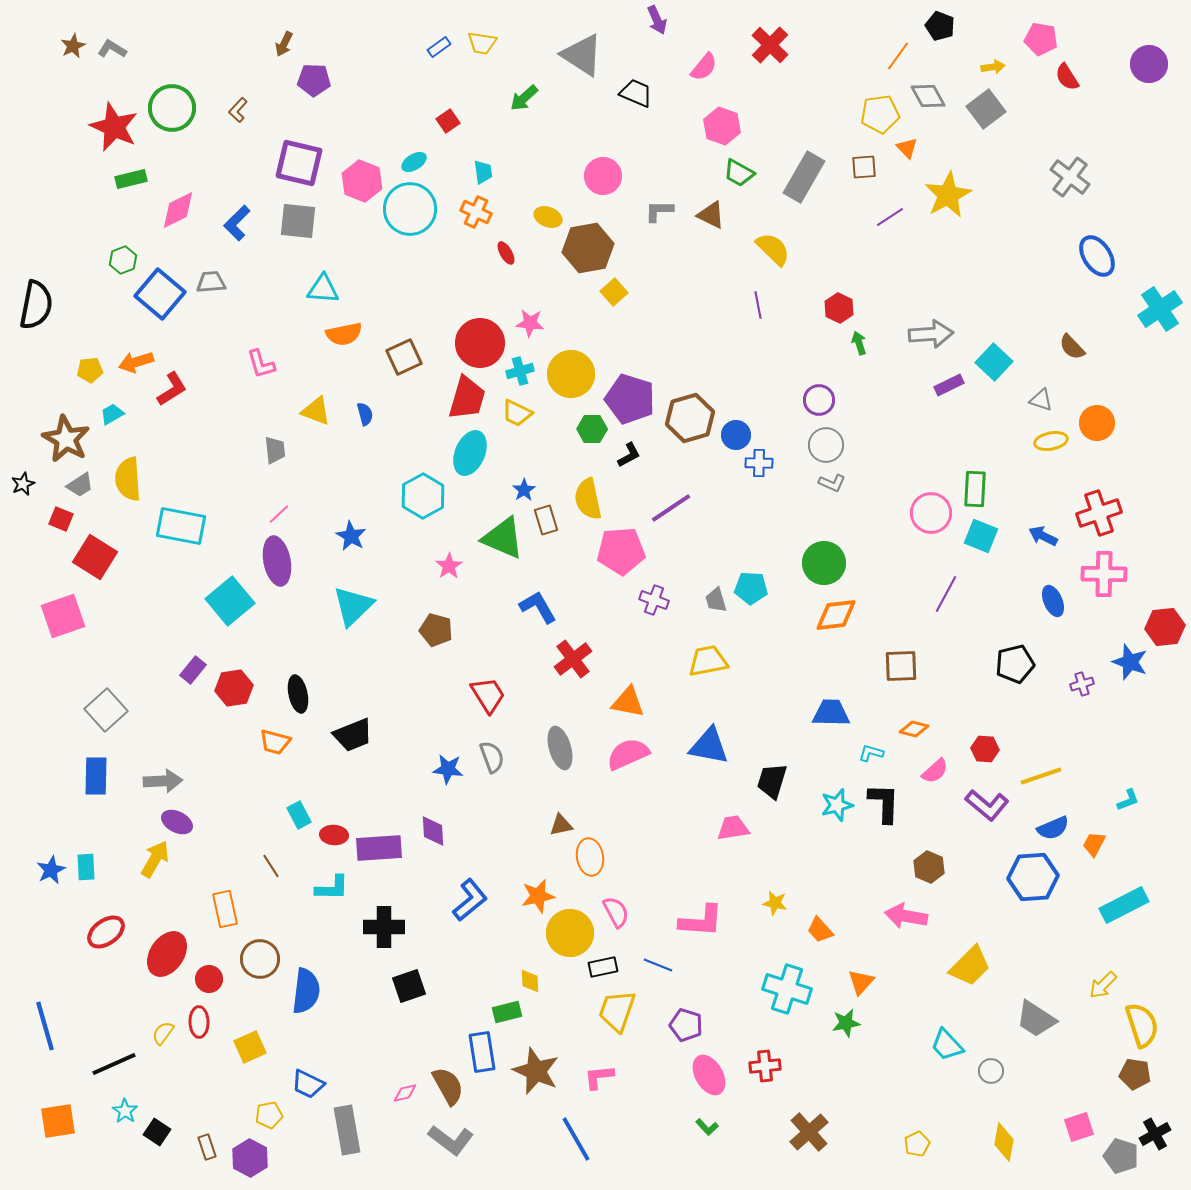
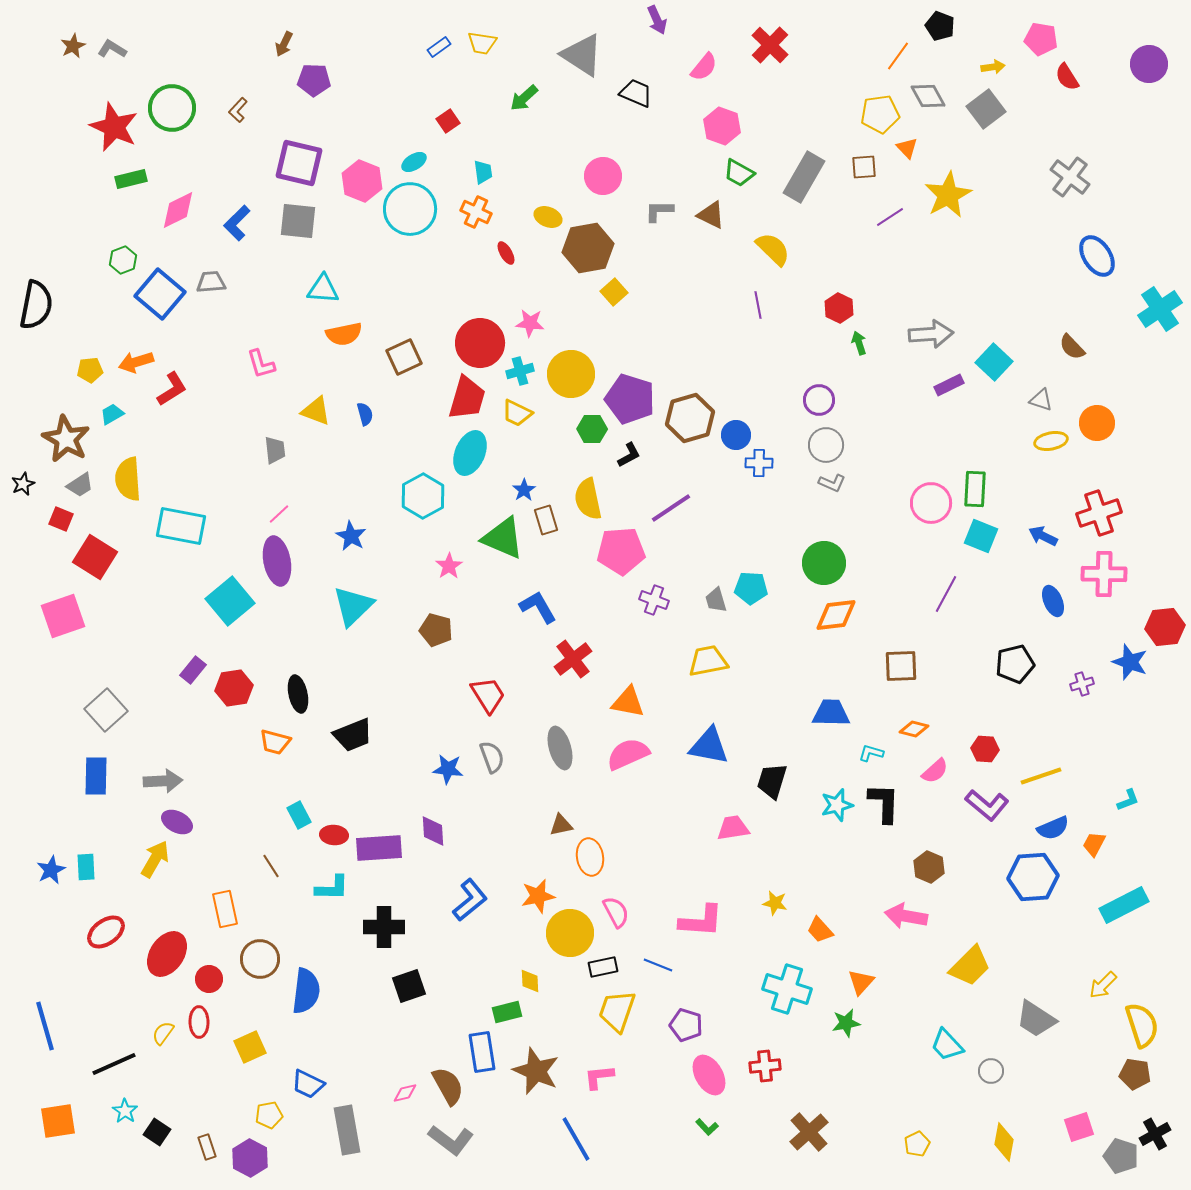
pink circle at (931, 513): moved 10 px up
